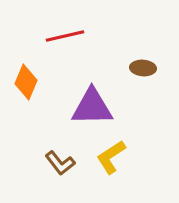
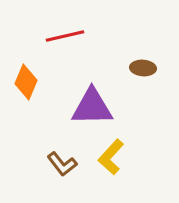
yellow L-shape: rotated 15 degrees counterclockwise
brown L-shape: moved 2 px right, 1 px down
